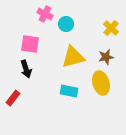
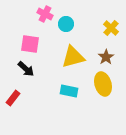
brown star: rotated 21 degrees counterclockwise
black arrow: rotated 30 degrees counterclockwise
yellow ellipse: moved 2 px right, 1 px down
